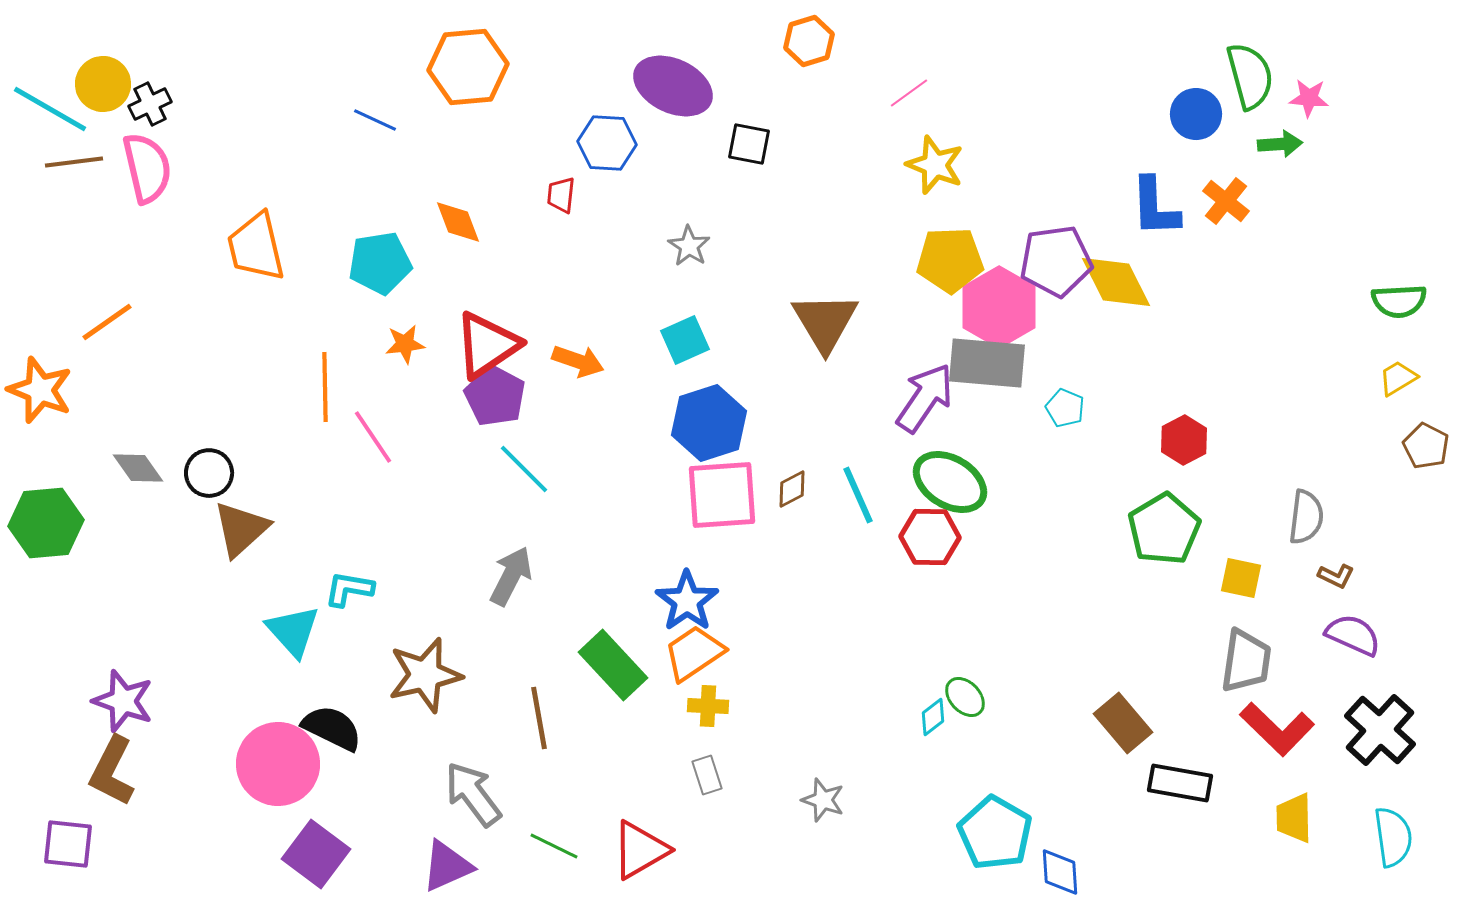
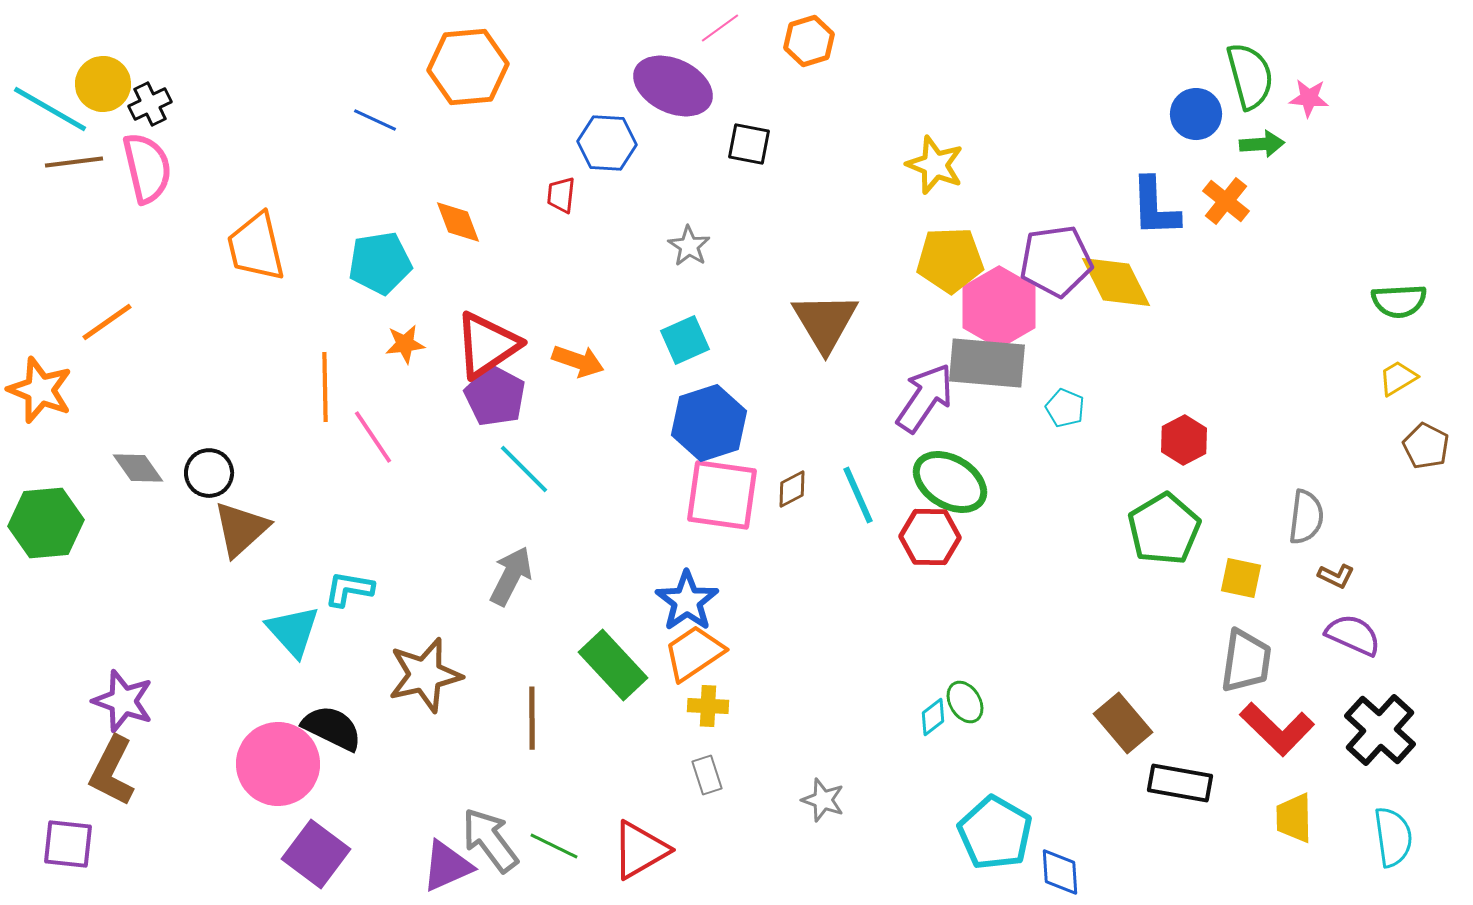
pink line at (909, 93): moved 189 px left, 65 px up
green arrow at (1280, 144): moved 18 px left
pink square at (722, 495): rotated 12 degrees clockwise
green ellipse at (965, 697): moved 5 px down; rotated 12 degrees clockwise
brown line at (539, 718): moved 7 px left; rotated 10 degrees clockwise
gray arrow at (473, 794): moved 17 px right, 46 px down
